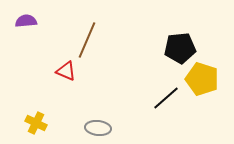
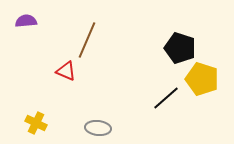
black pentagon: rotated 24 degrees clockwise
